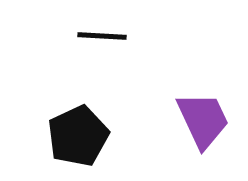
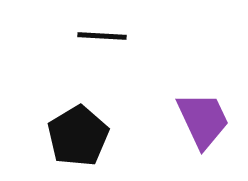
black pentagon: rotated 6 degrees counterclockwise
